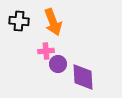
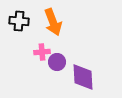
pink cross: moved 4 px left, 1 px down
purple circle: moved 1 px left, 2 px up
